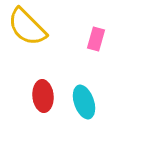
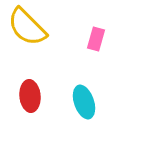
red ellipse: moved 13 px left
